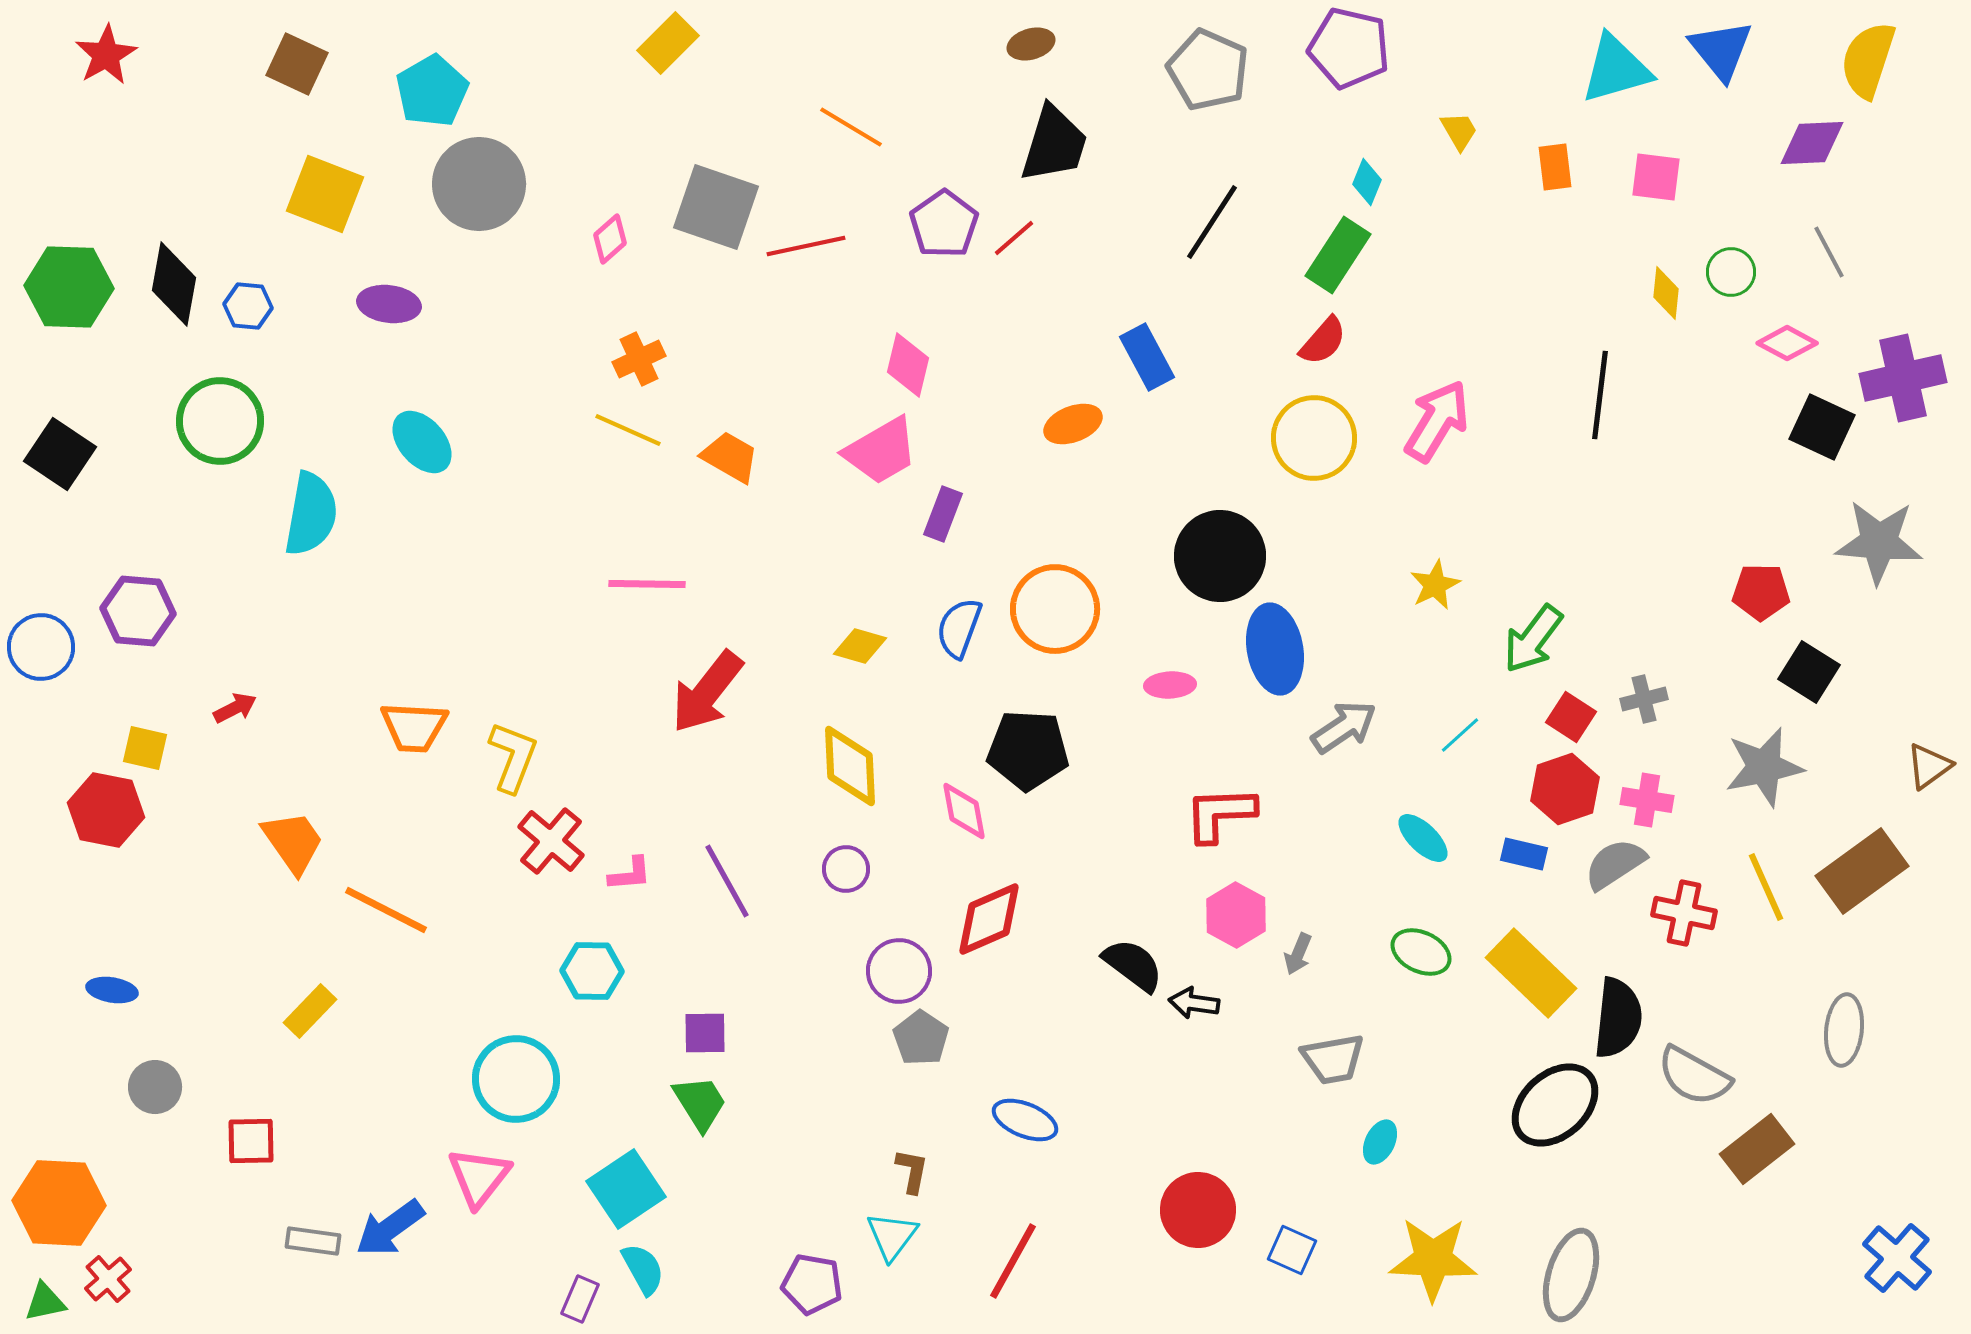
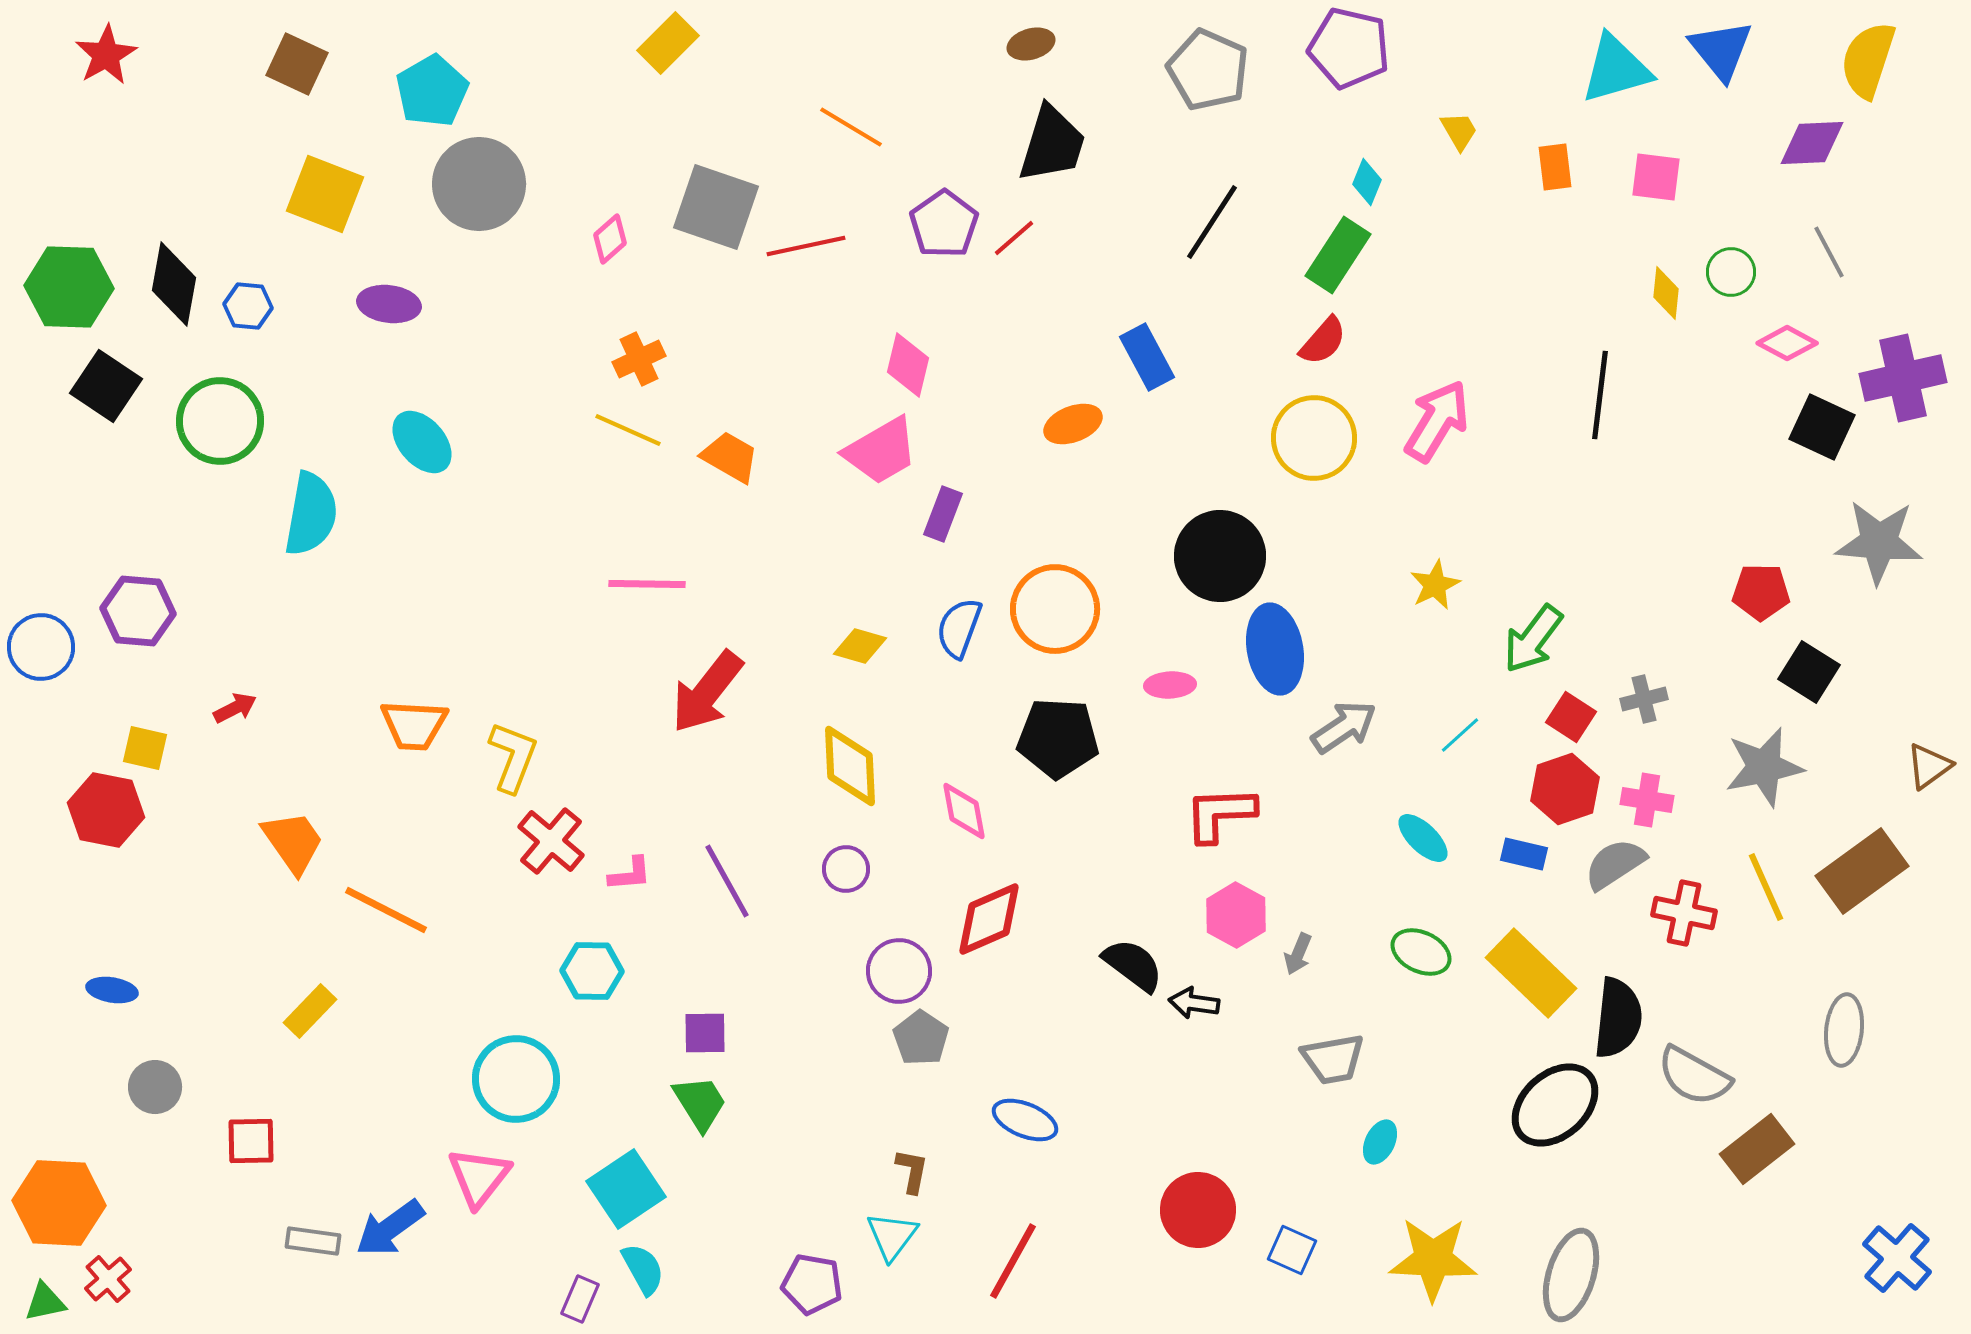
black trapezoid at (1054, 144): moved 2 px left
black square at (60, 454): moved 46 px right, 68 px up
orange trapezoid at (414, 727): moved 2 px up
black pentagon at (1028, 750): moved 30 px right, 12 px up
